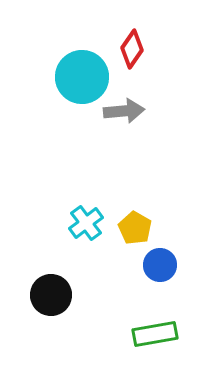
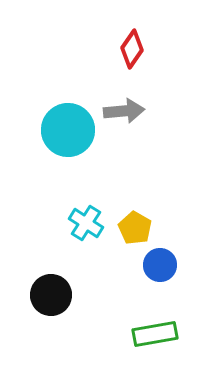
cyan circle: moved 14 px left, 53 px down
cyan cross: rotated 20 degrees counterclockwise
